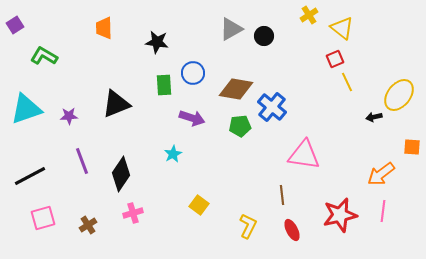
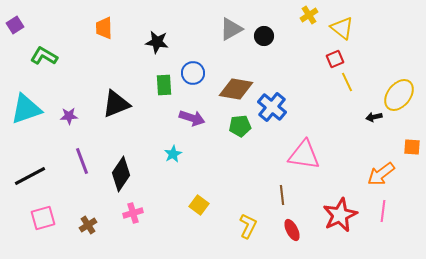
red star: rotated 12 degrees counterclockwise
